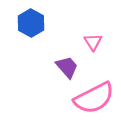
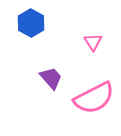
purple trapezoid: moved 16 px left, 11 px down
